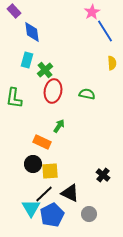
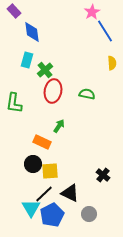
green L-shape: moved 5 px down
